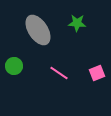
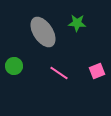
gray ellipse: moved 5 px right, 2 px down
pink square: moved 2 px up
